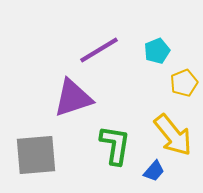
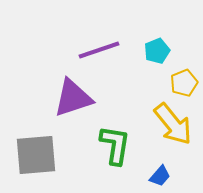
purple line: rotated 12 degrees clockwise
yellow arrow: moved 11 px up
blue trapezoid: moved 6 px right, 5 px down
